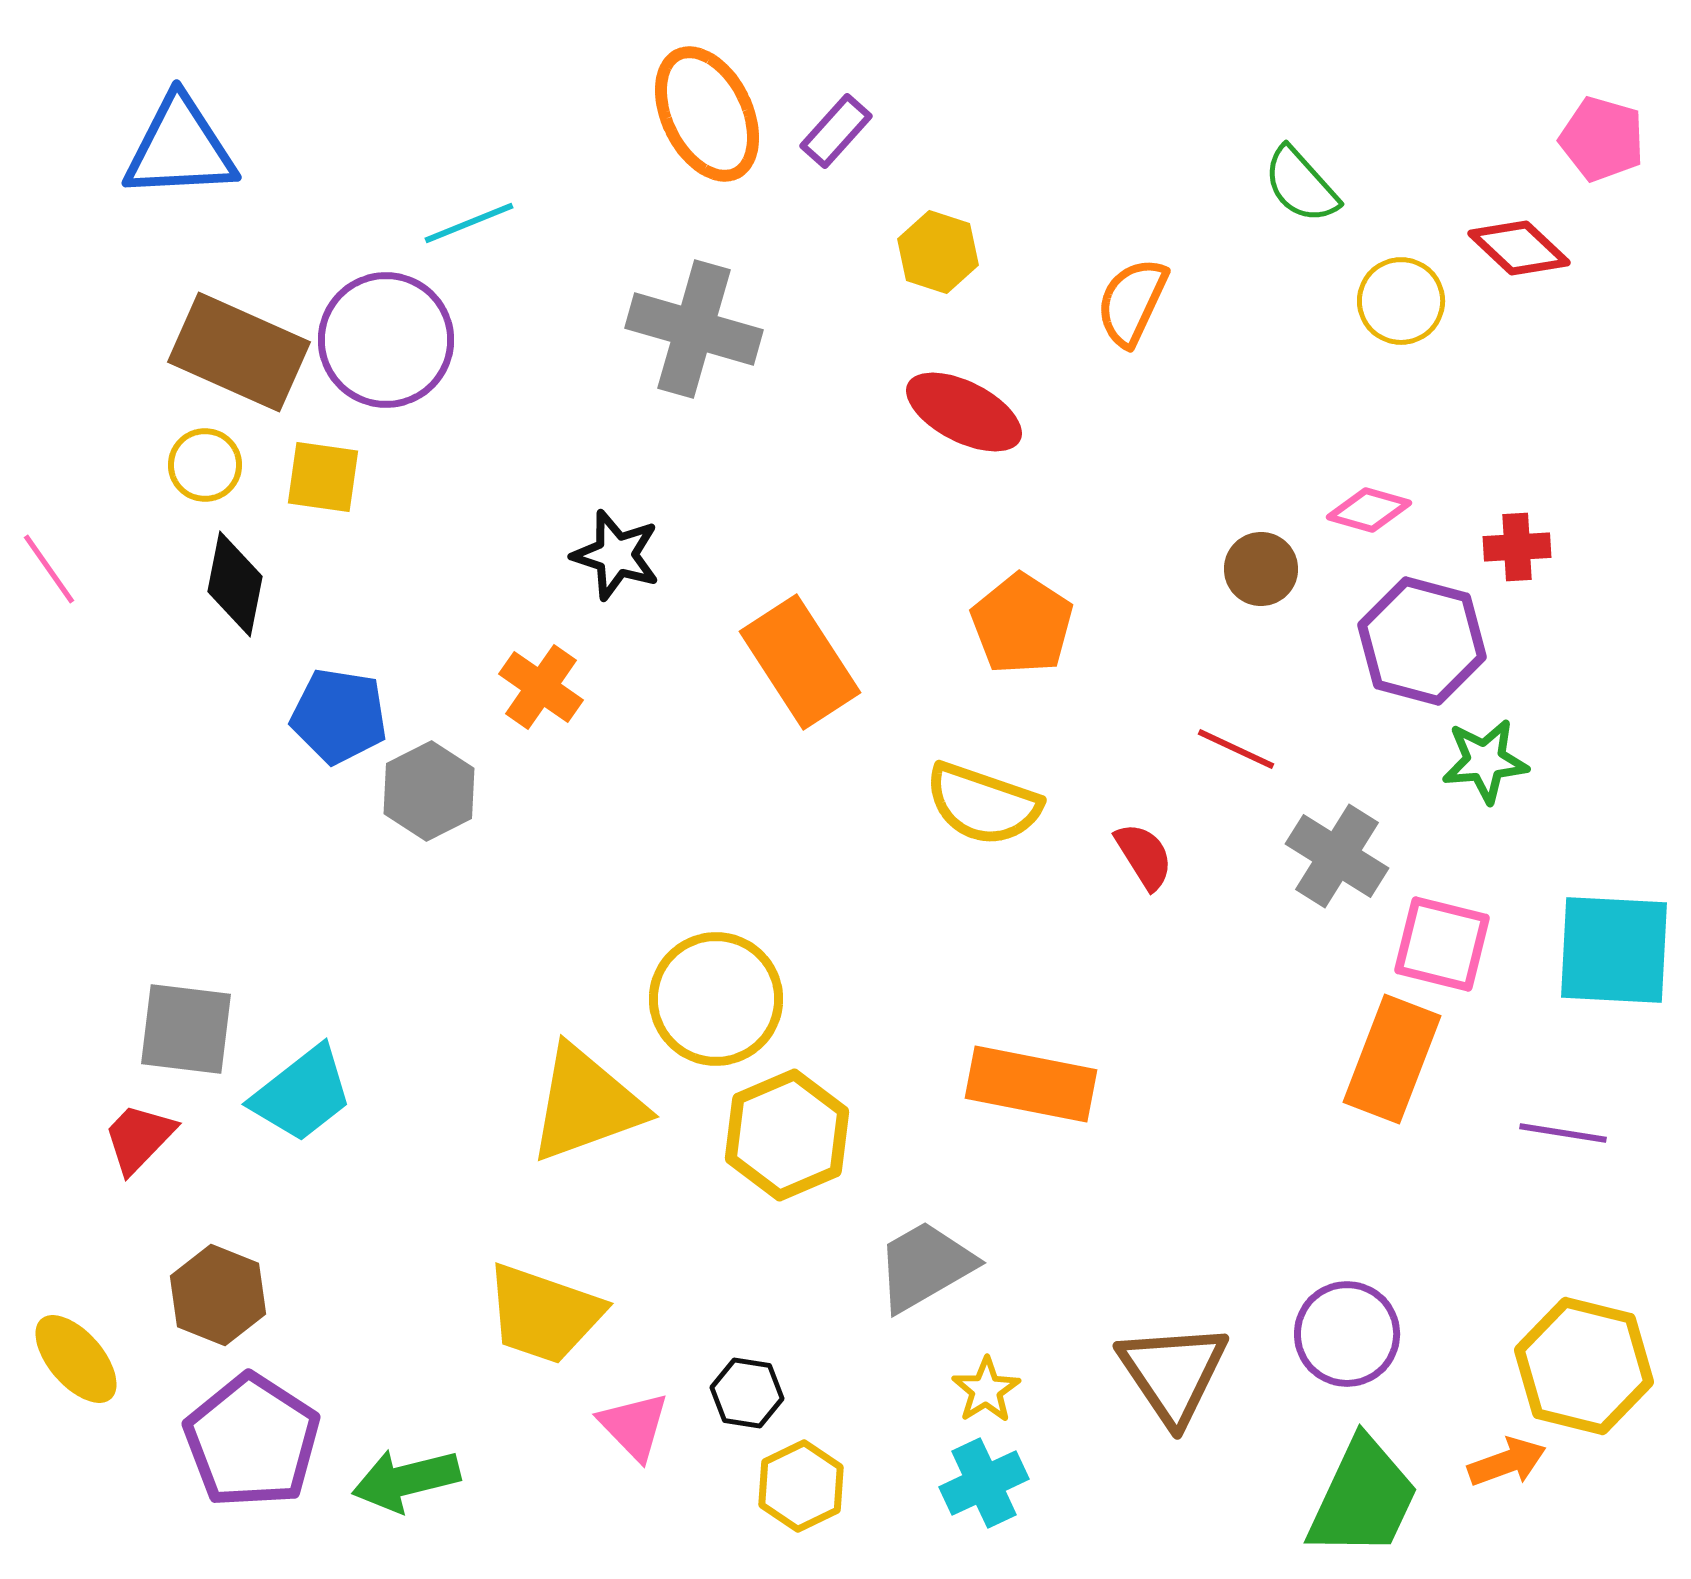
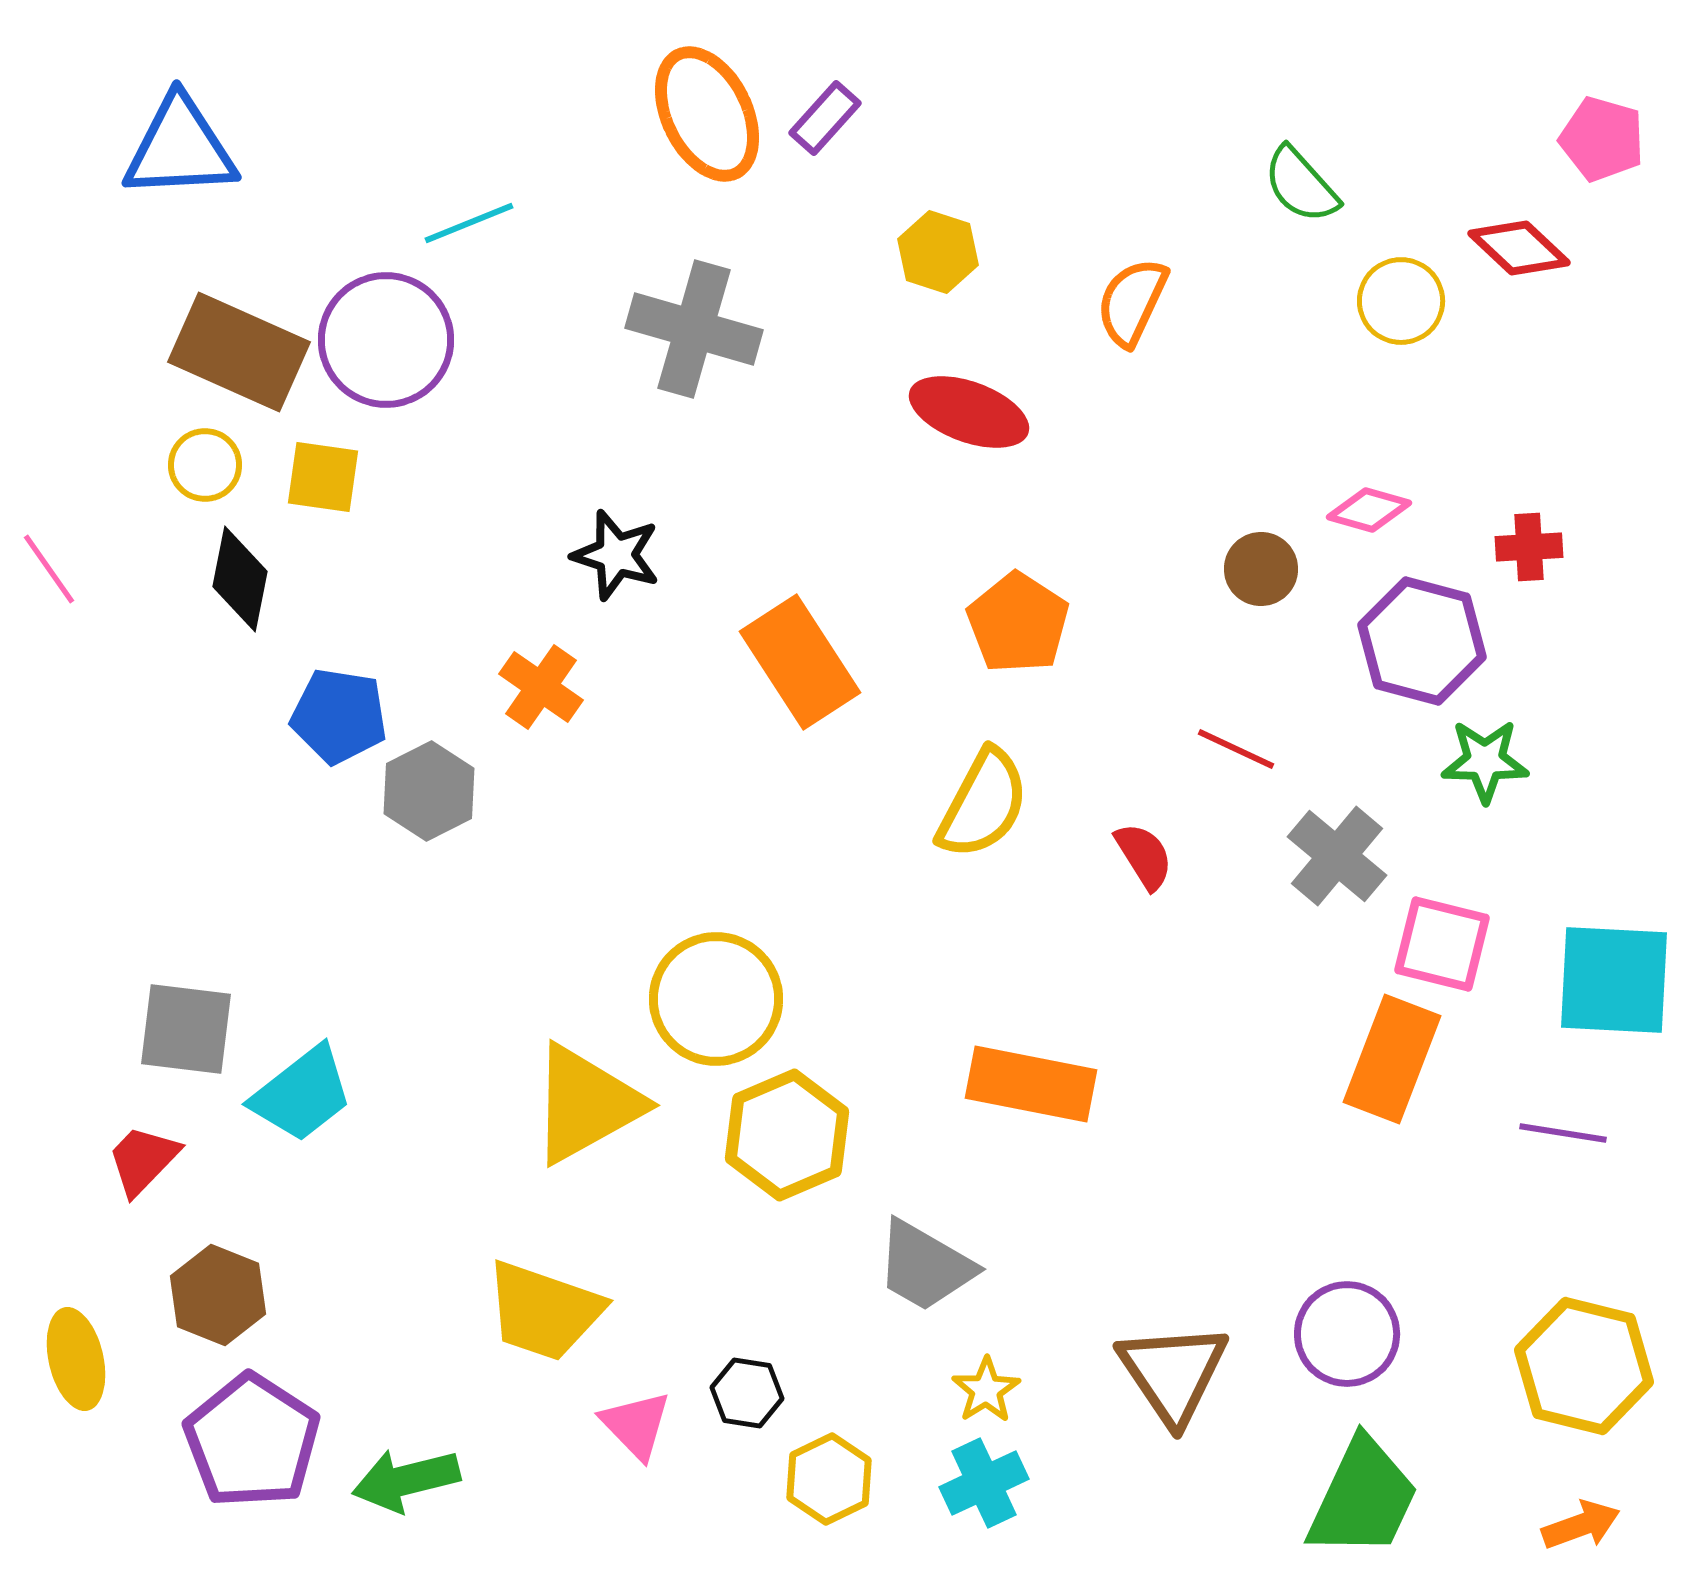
purple rectangle at (836, 131): moved 11 px left, 13 px up
red ellipse at (964, 412): moved 5 px right; rotated 7 degrees counterclockwise
red cross at (1517, 547): moved 12 px right
black diamond at (235, 584): moved 5 px right, 5 px up
orange pentagon at (1022, 624): moved 4 px left, 1 px up
green star at (1485, 761): rotated 6 degrees clockwise
yellow semicircle at (983, 804): rotated 81 degrees counterclockwise
gray cross at (1337, 856): rotated 8 degrees clockwise
cyan square at (1614, 950): moved 30 px down
yellow triangle at (586, 1104): rotated 9 degrees counterclockwise
red trapezoid at (139, 1138): moved 4 px right, 22 px down
gray trapezoid at (925, 1266): rotated 120 degrees counterclockwise
yellow trapezoid at (544, 1314): moved 3 px up
yellow ellipse at (76, 1359): rotated 28 degrees clockwise
pink triangle at (634, 1426): moved 2 px right, 1 px up
orange arrow at (1507, 1462): moved 74 px right, 63 px down
yellow hexagon at (801, 1486): moved 28 px right, 7 px up
